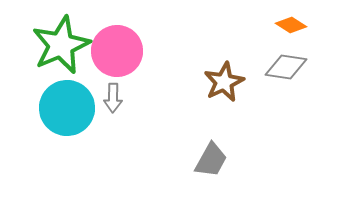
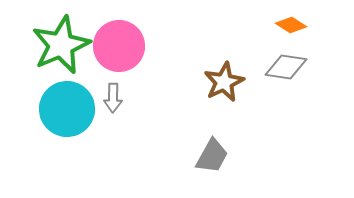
pink circle: moved 2 px right, 5 px up
cyan circle: moved 1 px down
gray trapezoid: moved 1 px right, 4 px up
